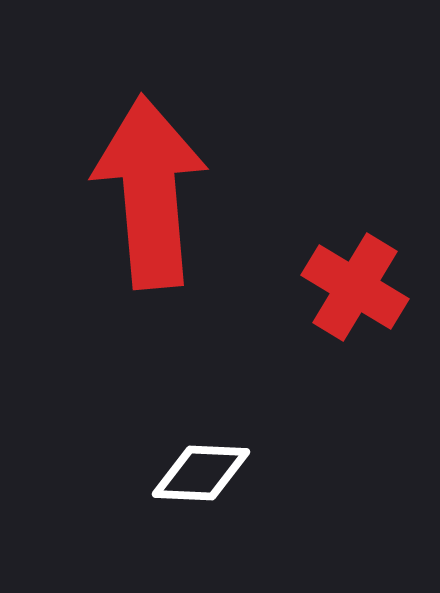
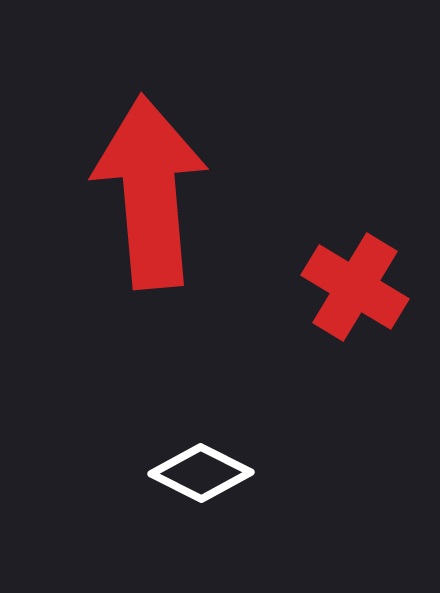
white diamond: rotated 24 degrees clockwise
